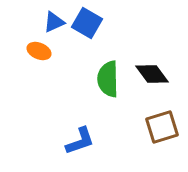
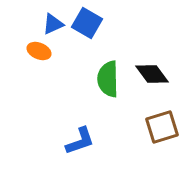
blue triangle: moved 1 px left, 2 px down
